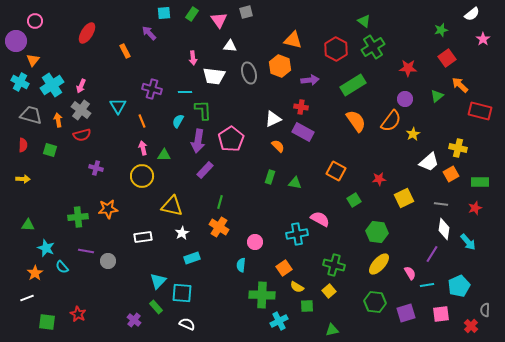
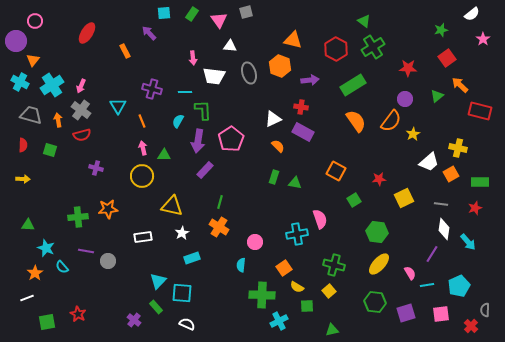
green rectangle at (270, 177): moved 4 px right
pink semicircle at (320, 219): rotated 42 degrees clockwise
green square at (47, 322): rotated 18 degrees counterclockwise
